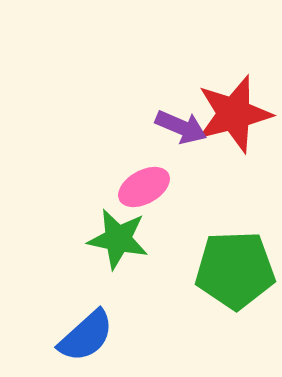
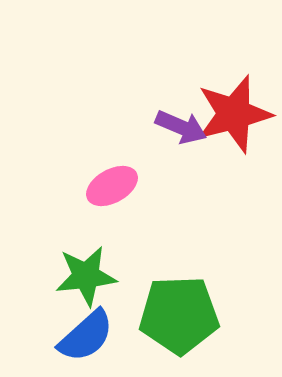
pink ellipse: moved 32 px left, 1 px up
green star: moved 32 px left, 37 px down; rotated 18 degrees counterclockwise
green pentagon: moved 56 px left, 45 px down
